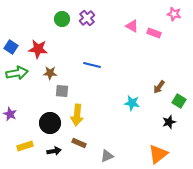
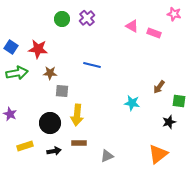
green square: rotated 24 degrees counterclockwise
brown rectangle: rotated 24 degrees counterclockwise
